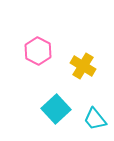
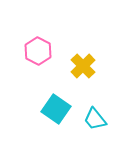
yellow cross: rotated 15 degrees clockwise
cyan square: rotated 12 degrees counterclockwise
